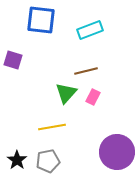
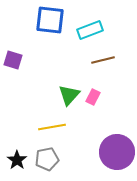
blue square: moved 9 px right
brown line: moved 17 px right, 11 px up
green triangle: moved 3 px right, 2 px down
gray pentagon: moved 1 px left, 2 px up
